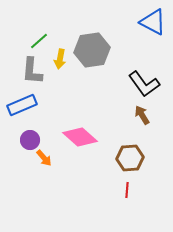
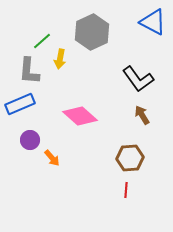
green line: moved 3 px right
gray hexagon: moved 18 px up; rotated 16 degrees counterclockwise
gray L-shape: moved 3 px left
black L-shape: moved 6 px left, 5 px up
blue rectangle: moved 2 px left, 1 px up
pink diamond: moved 21 px up
orange arrow: moved 8 px right
red line: moved 1 px left
